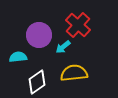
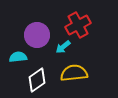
red cross: rotated 20 degrees clockwise
purple circle: moved 2 px left
white diamond: moved 2 px up
